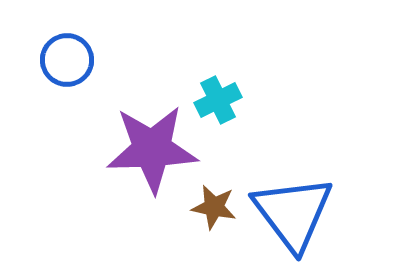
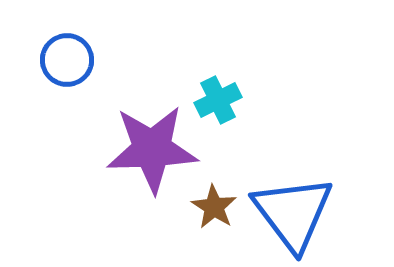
brown star: rotated 21 degrees clockwise
